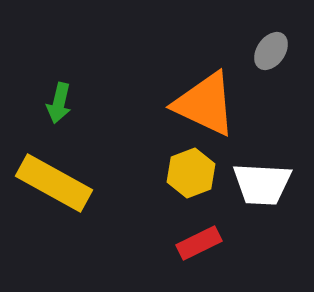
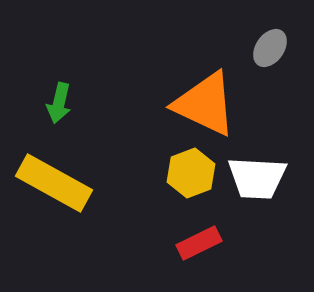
gray ellipse: moved 1 px left, 3 px up
white trapezoid: moved 5 px left, 6 px up
